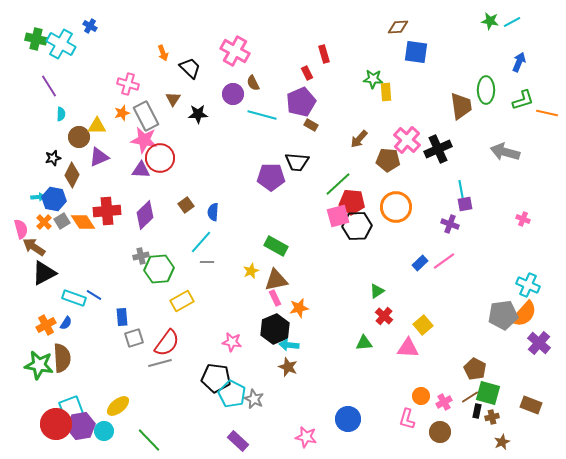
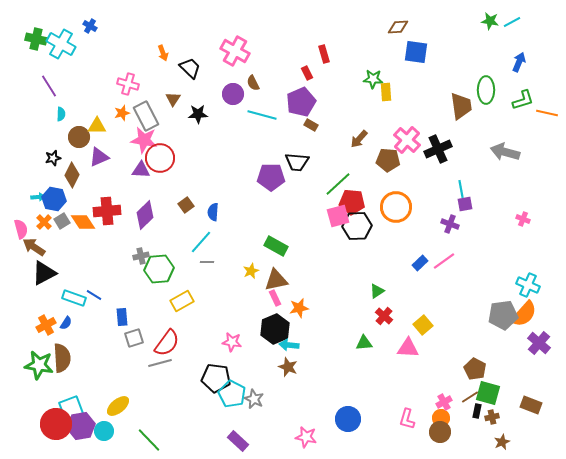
orange circle at (421, 396): moved 20 px right, 22 px down
